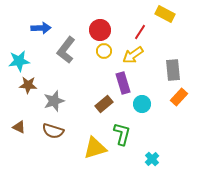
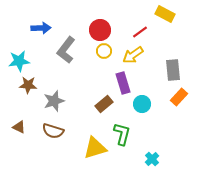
red line: rotated 21 degrees clockwise
